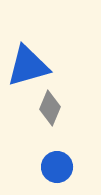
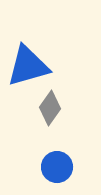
gray diamond: rotated 12 degrees clockwise
